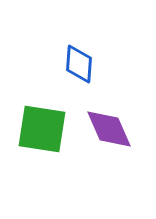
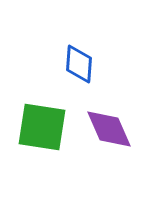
green square: moved 2 px up
